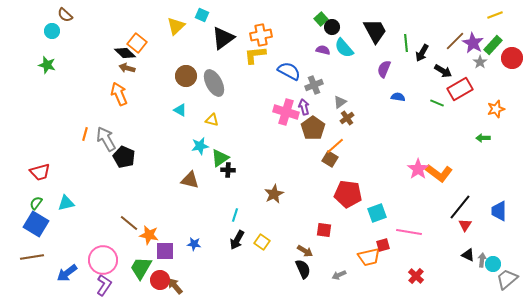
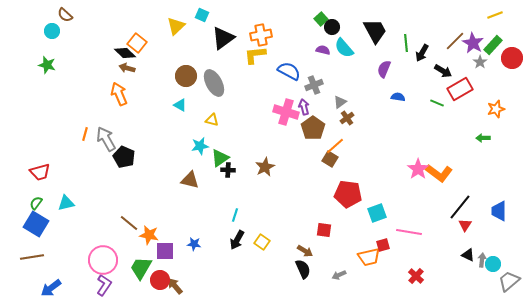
cyan triangle at (180, 110): moved 5 px up
brown star at (274, 194): moved 9 px left, 27 px up
blue arrow at (67, 273): moved 16 px left, 15 px down
gray trapezoid at (507, 279): moved 2 px right, 2 px down
